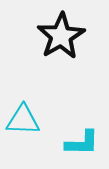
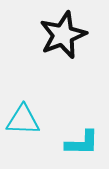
black star: moved 2 px right, 1 px up; rotated 9 degrees clockwise
